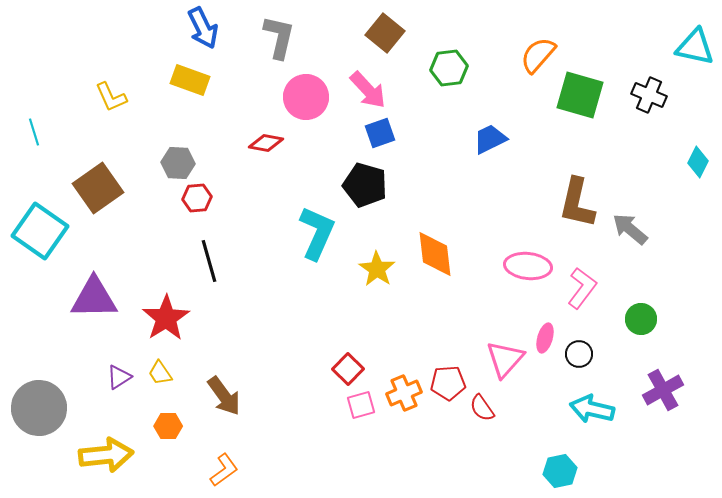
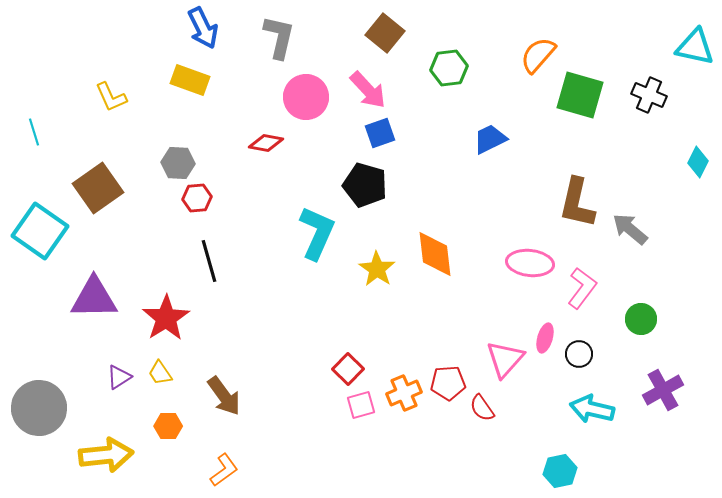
pink ellipse at (528, 266): moved 2 px right, 3 px up
